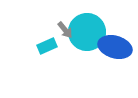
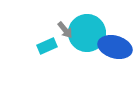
cyan circle: moved 1 px down
